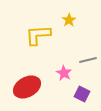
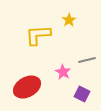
gray line: moved 1 px left
pink star: moved 1 px left, 1 px up
